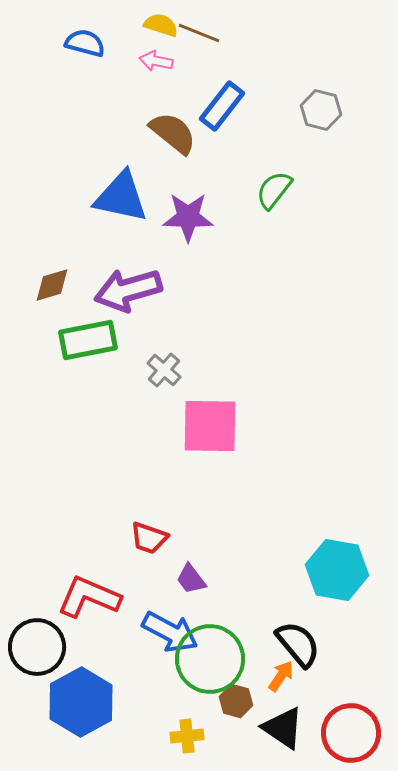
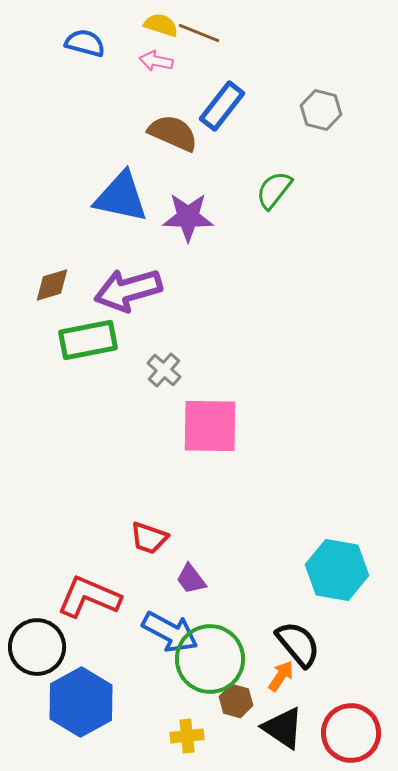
brown semicircle: rotated 15 degrees counterclockwise
